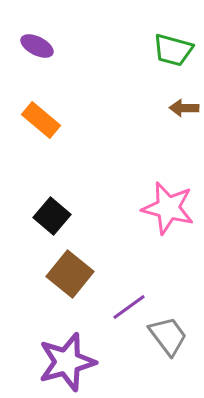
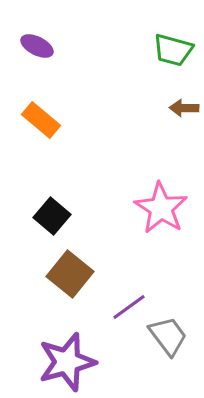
pink star: moved 7 px left; rotated 18 degrees clockwise
